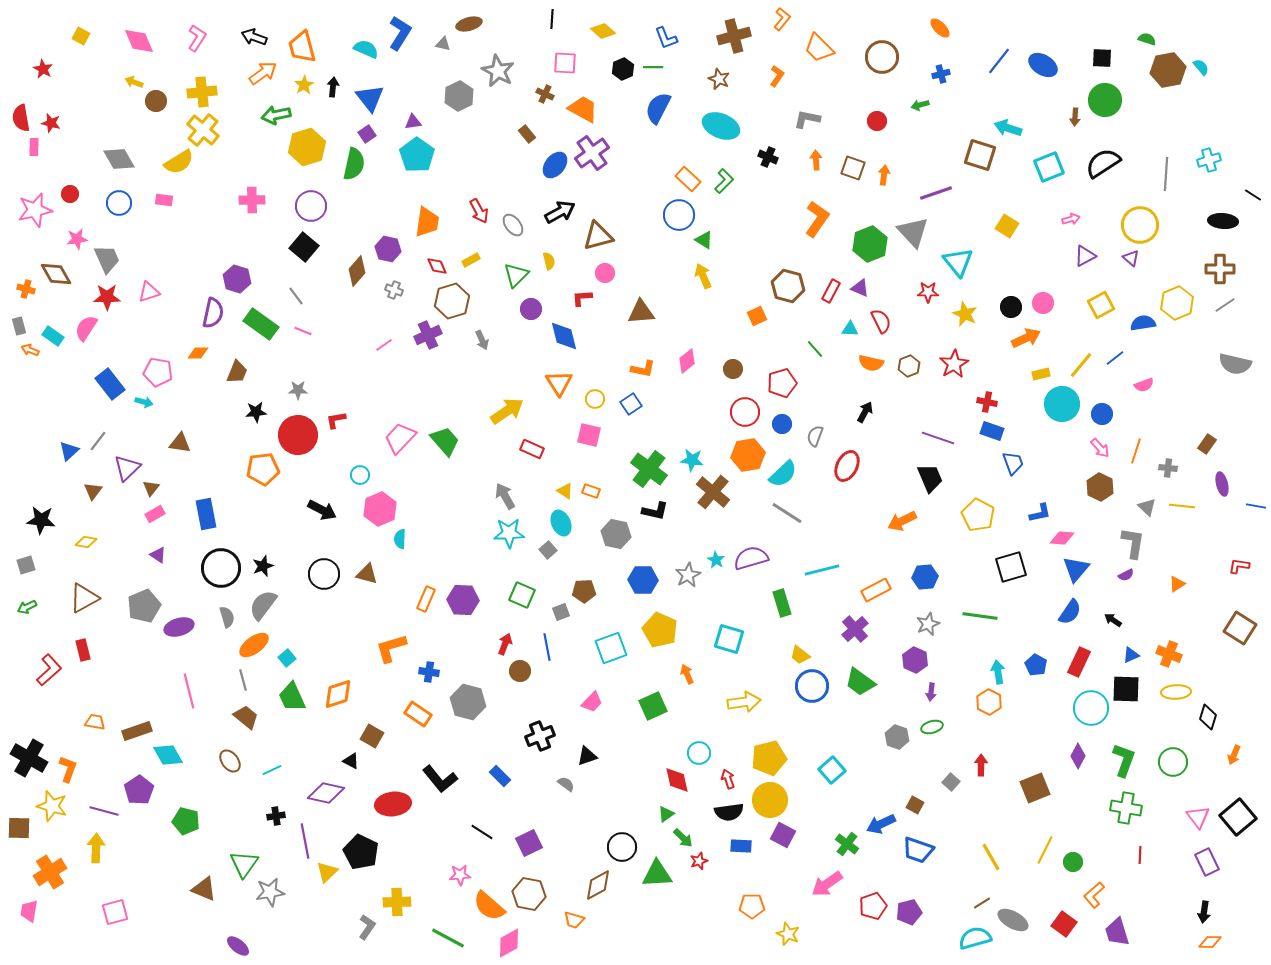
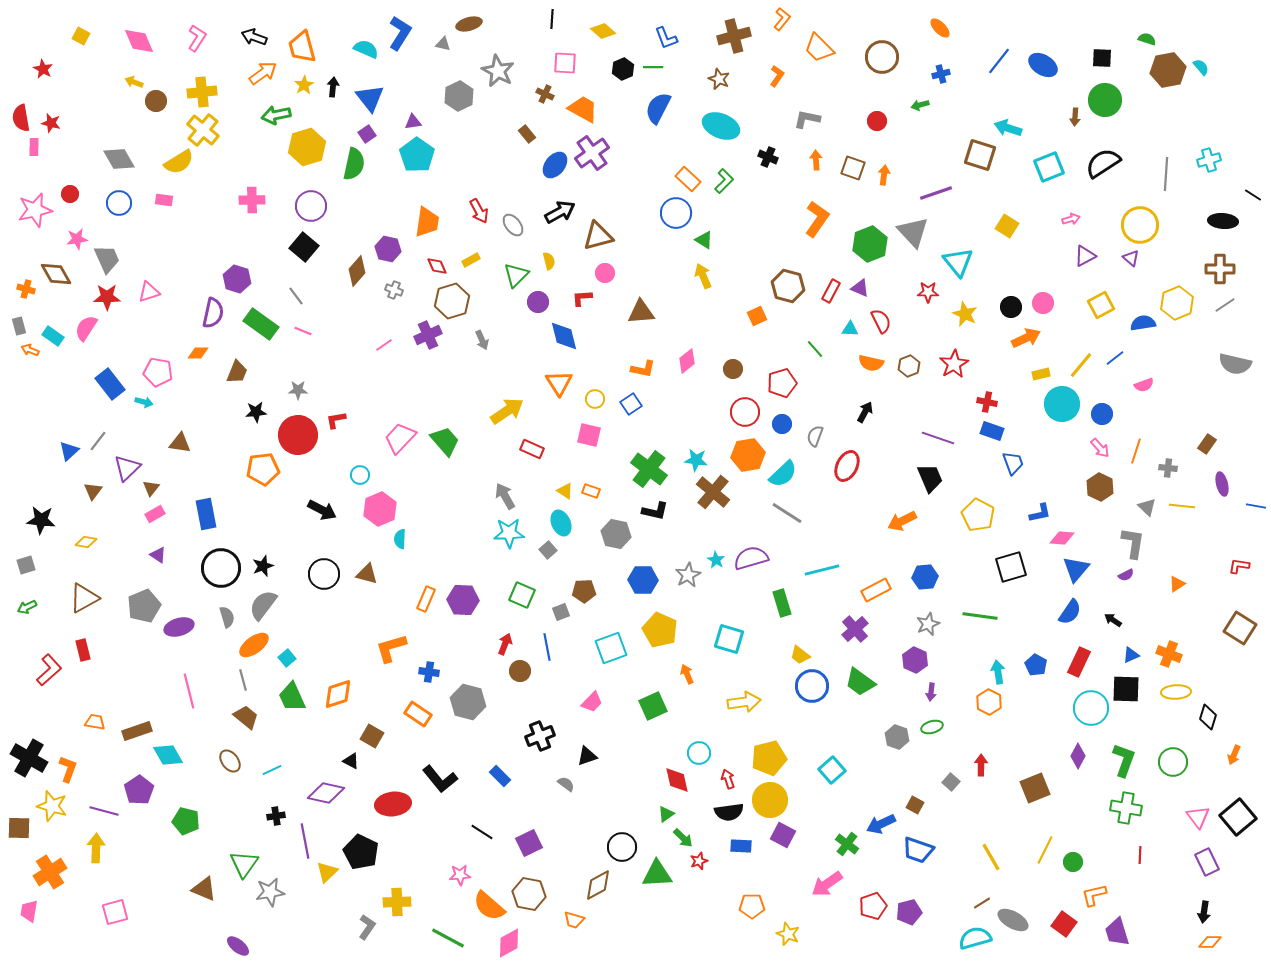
blue circle at (679, 215): moved 3 px left, 2 px up
purple circle at (531, 309): moved 7 px right, 7 px up
cyan star at (692, 460): moved 4 px right
orange L-shape at (1094, 895): rotated 28 degrees clockwise
